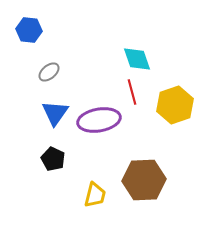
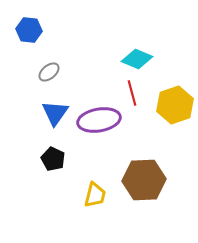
cyan diamond: rotated 48 degrees counterclockwise
red line: moved 1 px down
